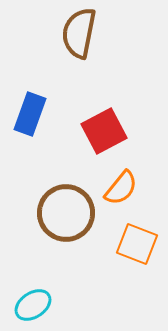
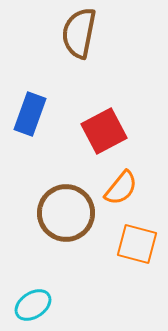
orange square: rotated 6 degrees counterclockwise
